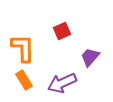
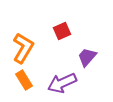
orange L-shape: rotated 32 degrees clockwise
purple trapezoid: moved 3 px left
